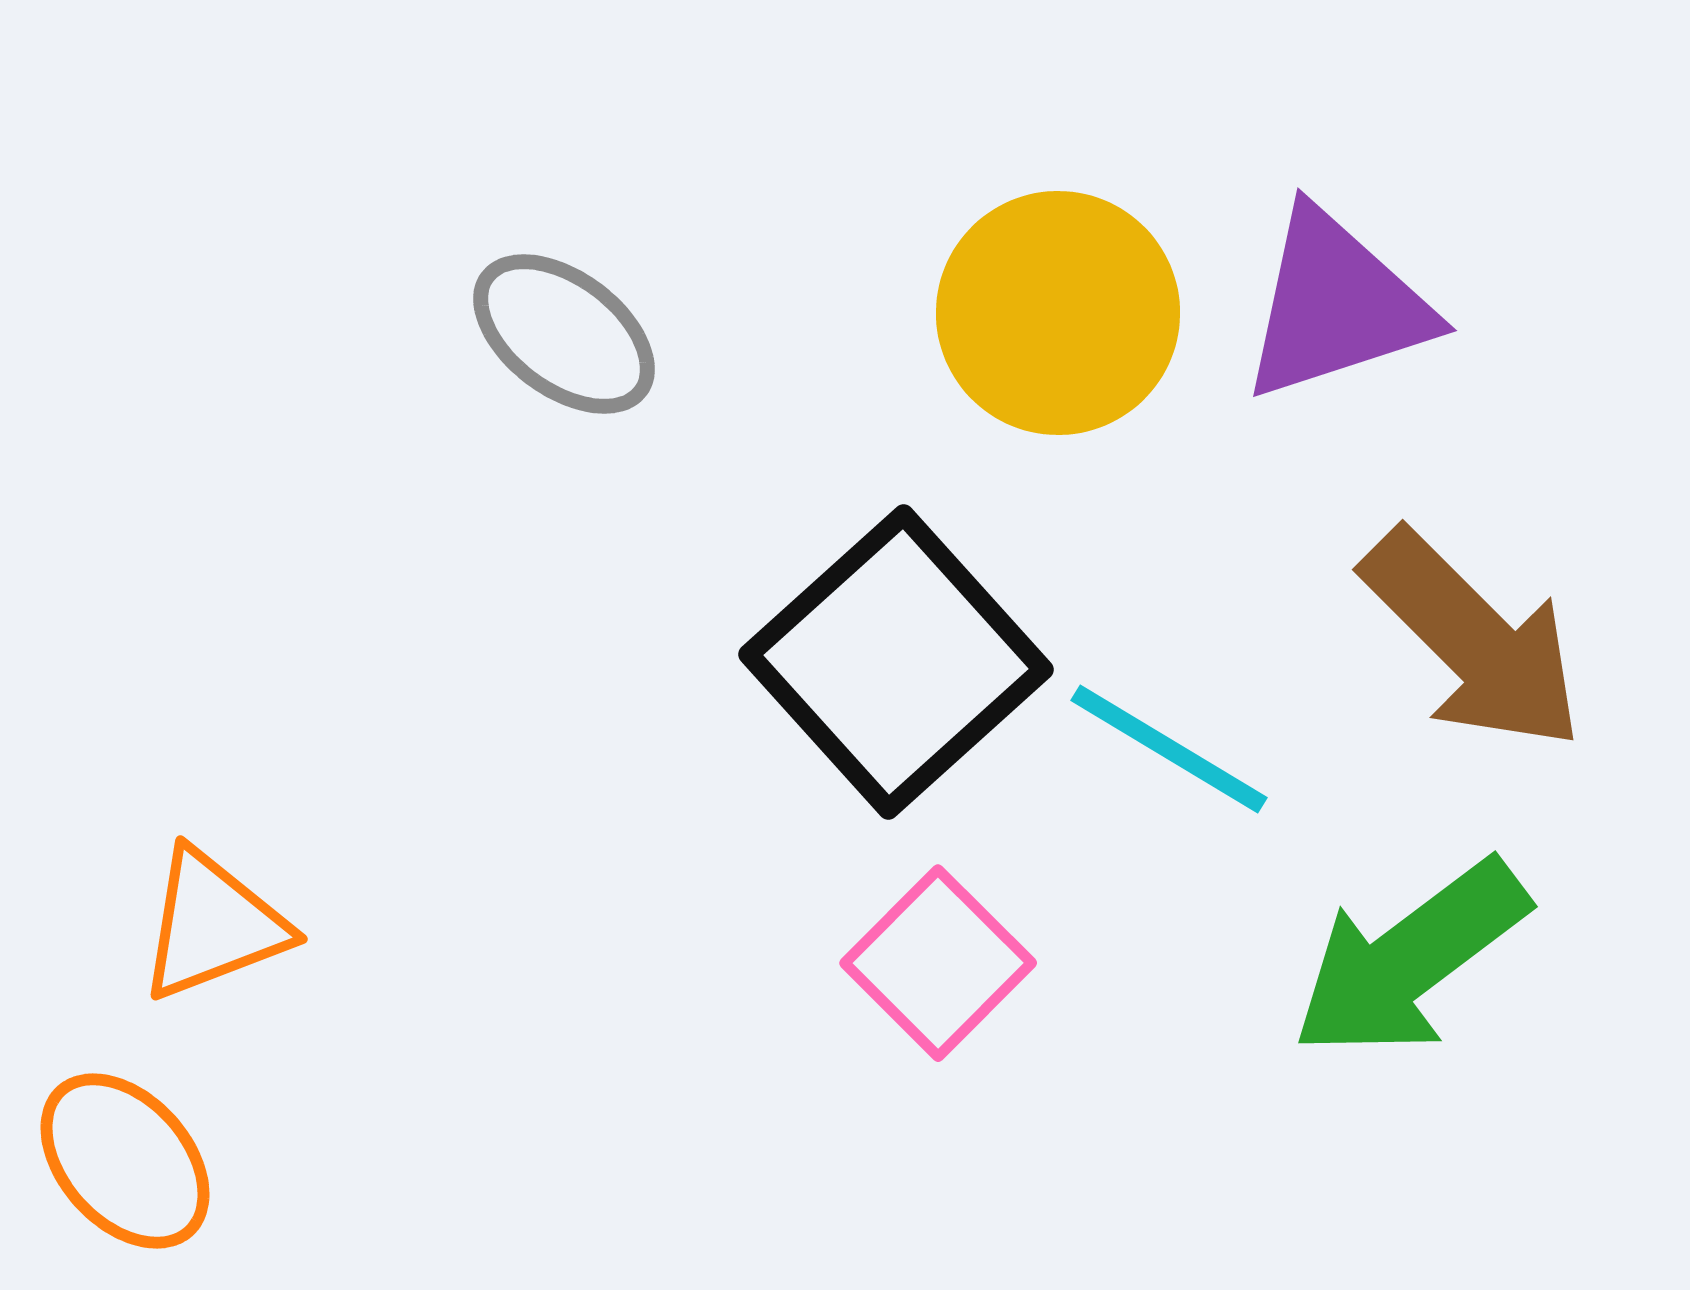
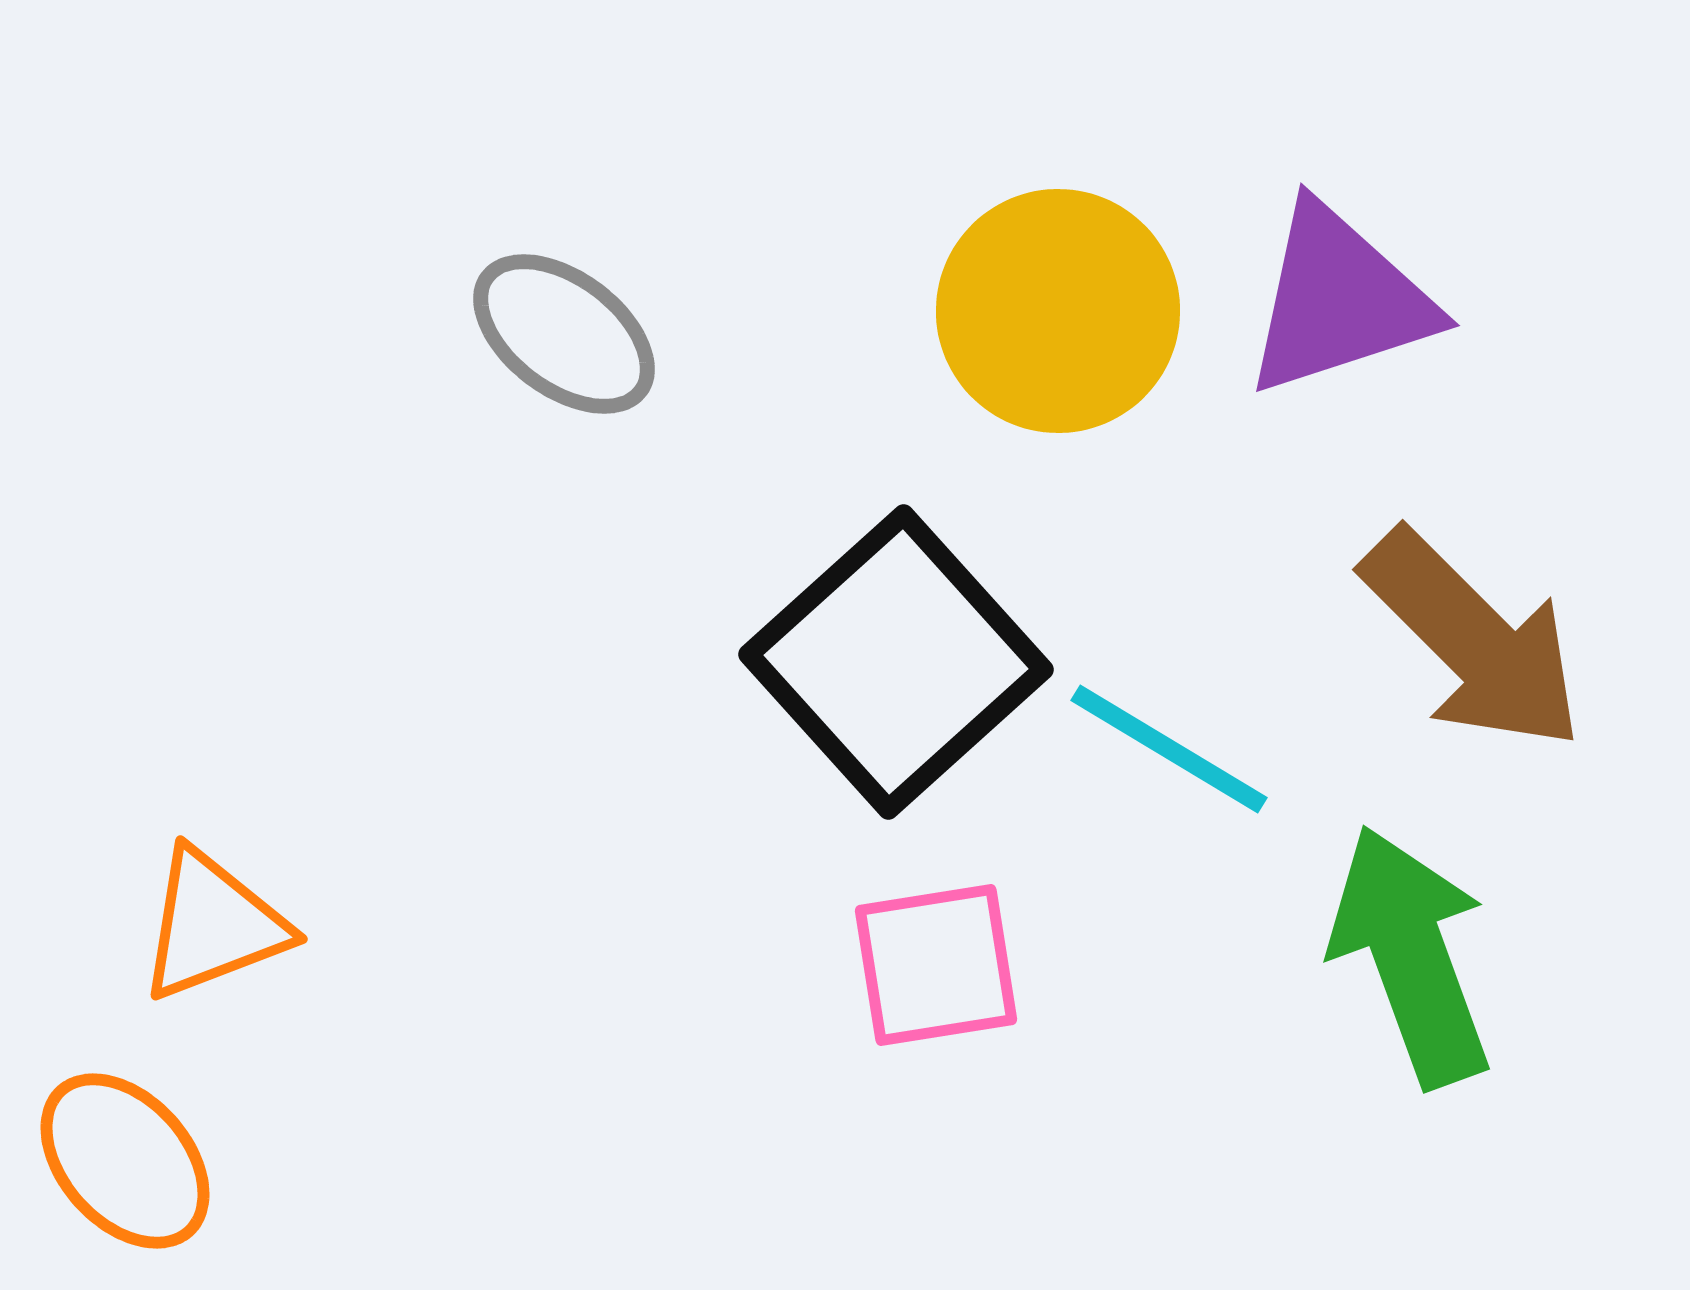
purple triangle: moved 3 px right, 5 px up
yellow circle: moved 2 px up
green arrow: moved 1 px right, 3 px up; rotated 107 degrees clockwise
pink square: moved 2 px left, 2 px down; rotated 36 degrees clockwise
